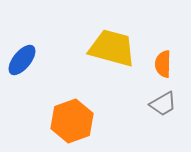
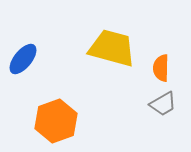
blue ellipse: moved 1 px right, 1 px up
orange semicircle: moved 2 px left, 4 px down
orange hexagon: moved 16 px left
